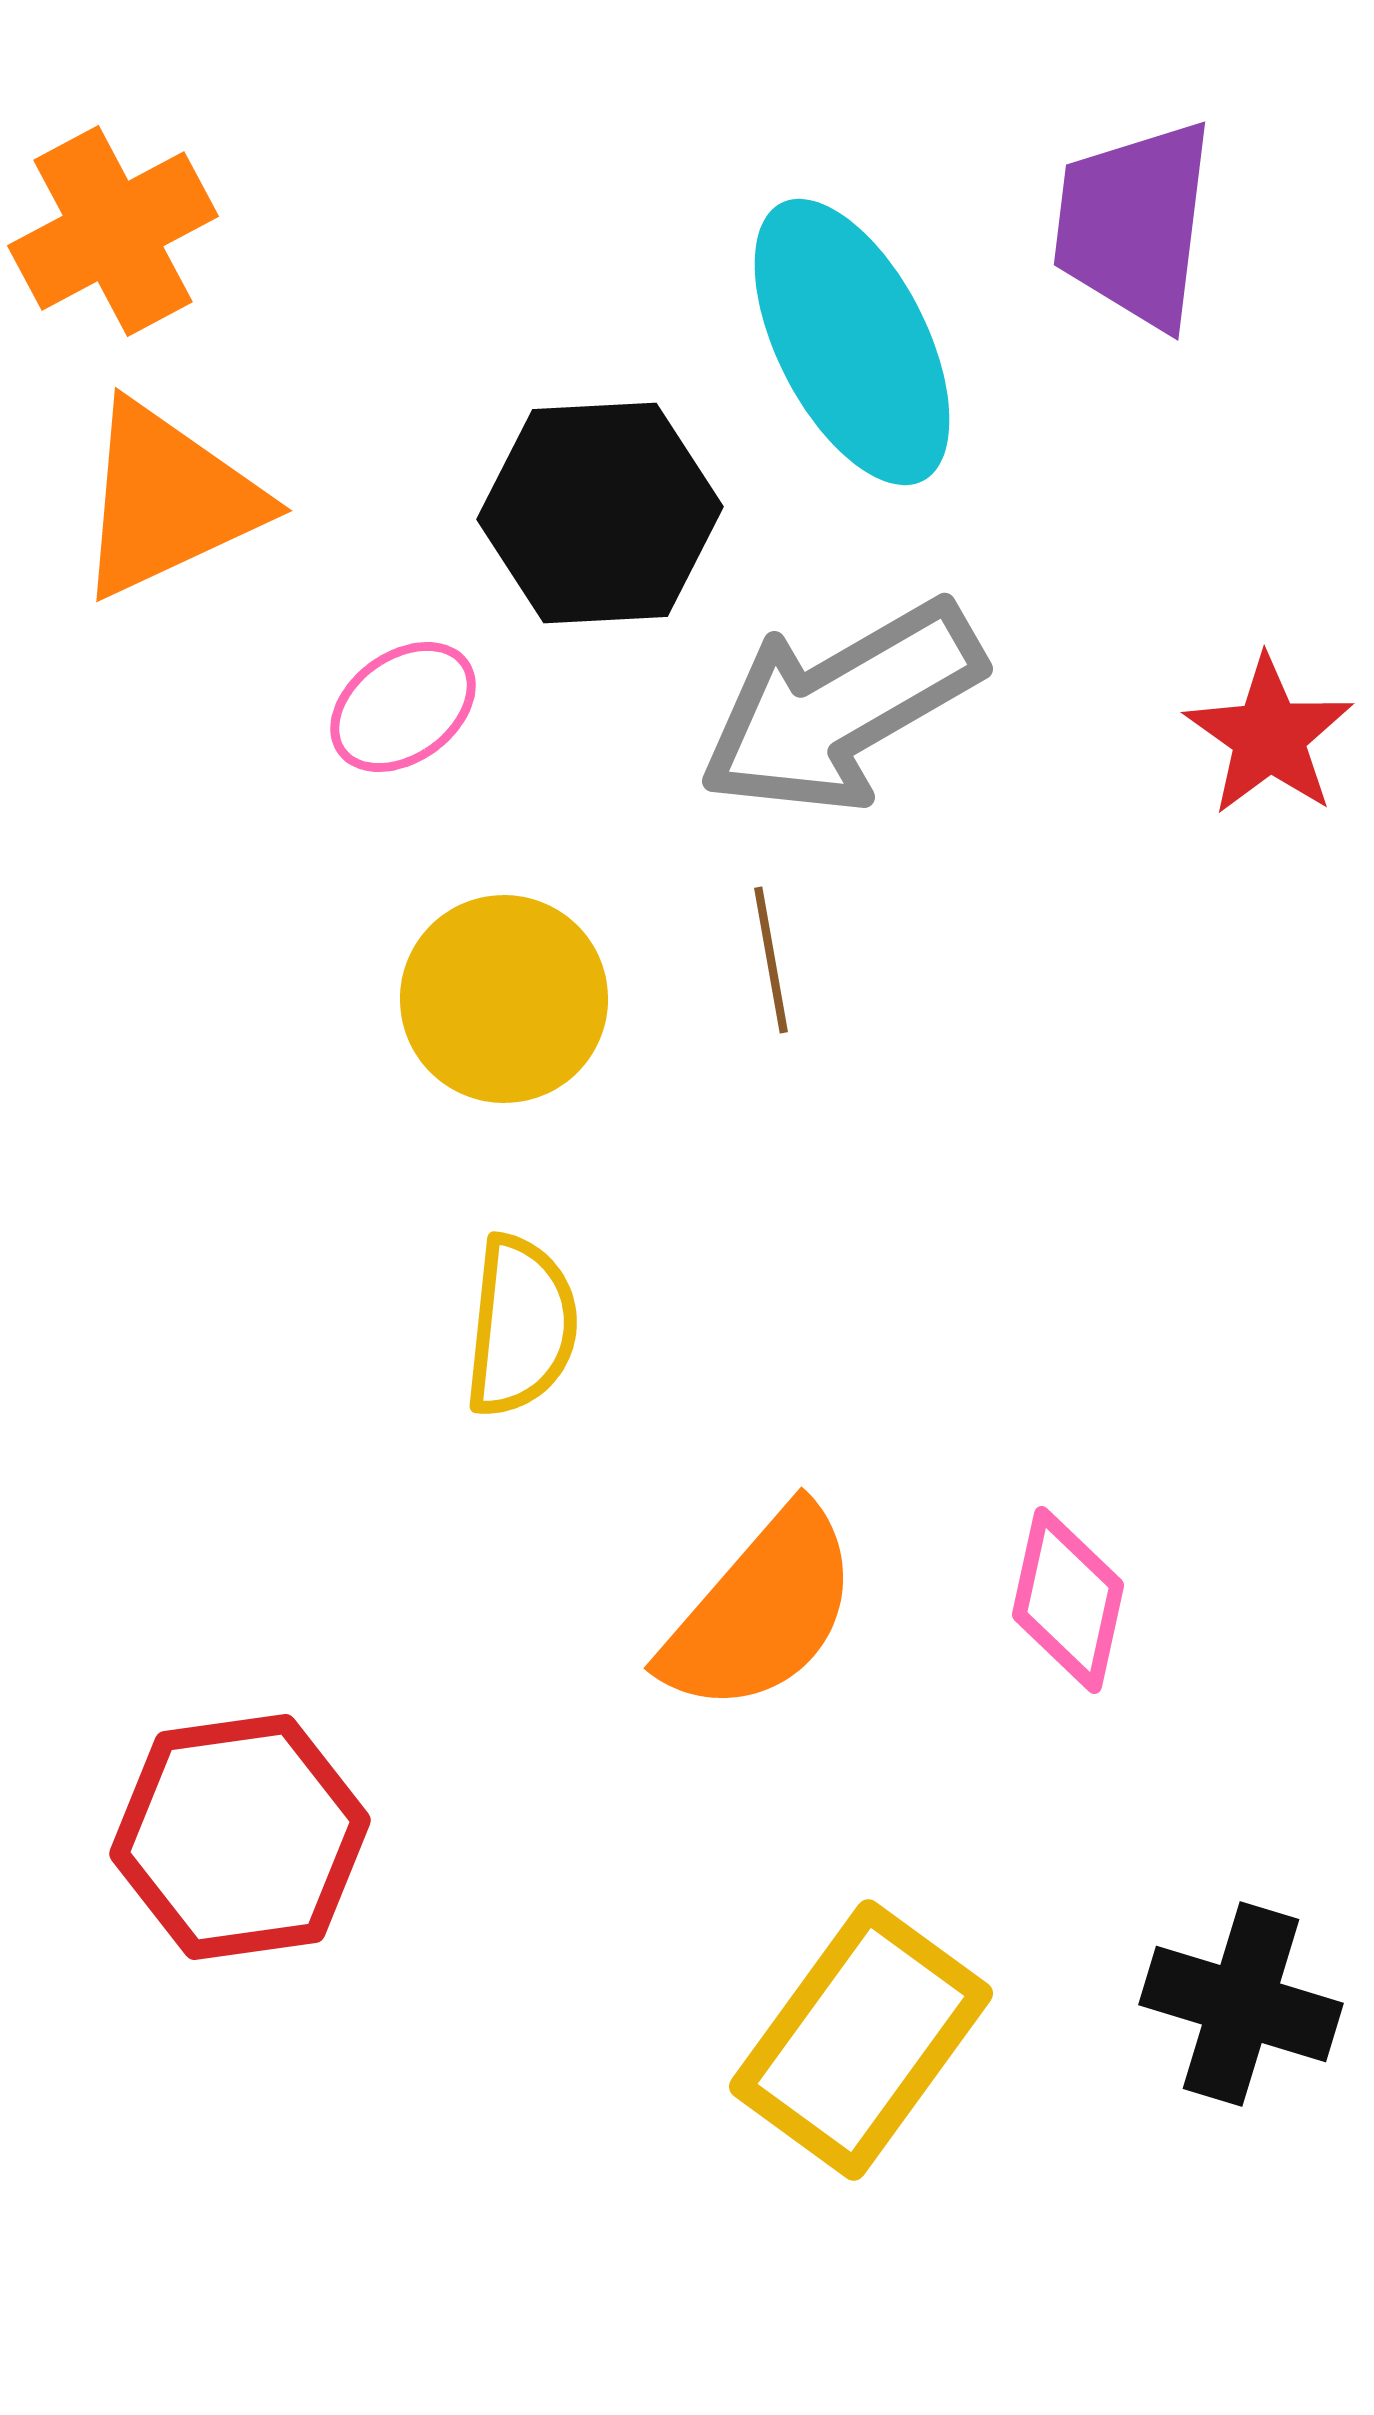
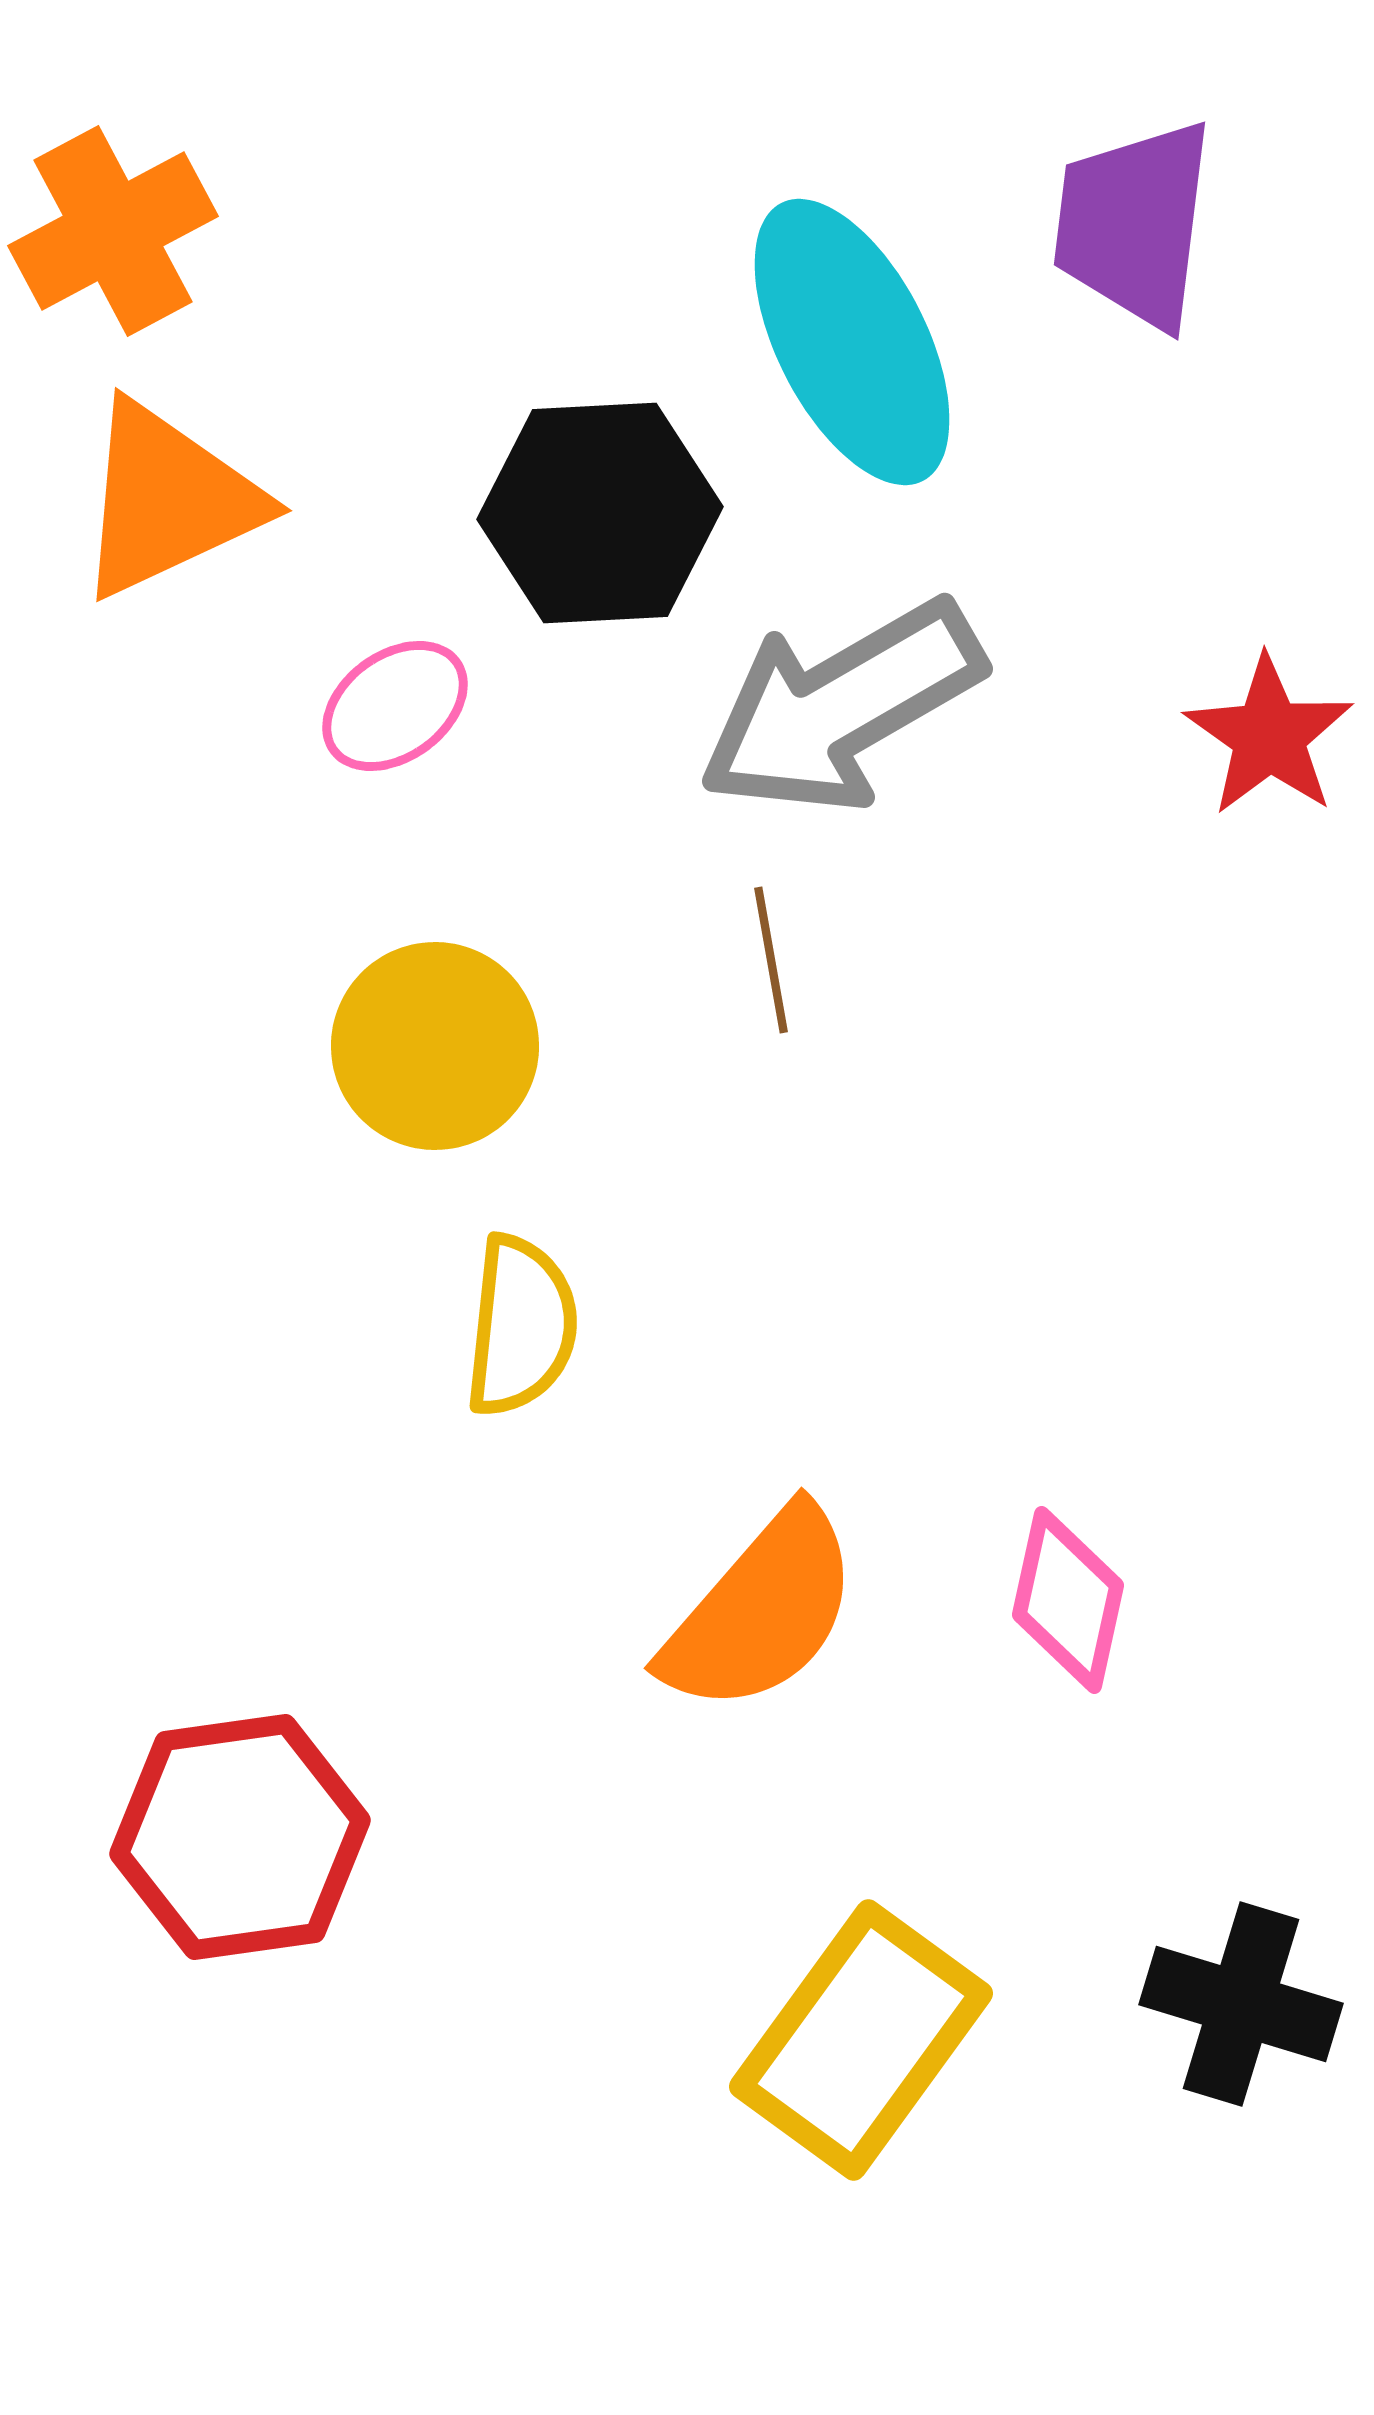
pink ellipse: moved 8 px left, 1 px up
yellow circle: moved 69 px left, 47 px down
